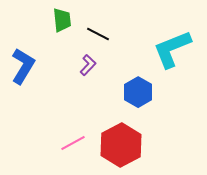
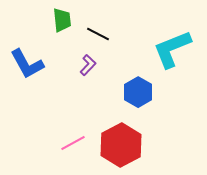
blue L-shape: moved 4 px right, 2 px up; rotated 120 degrees clockwise
